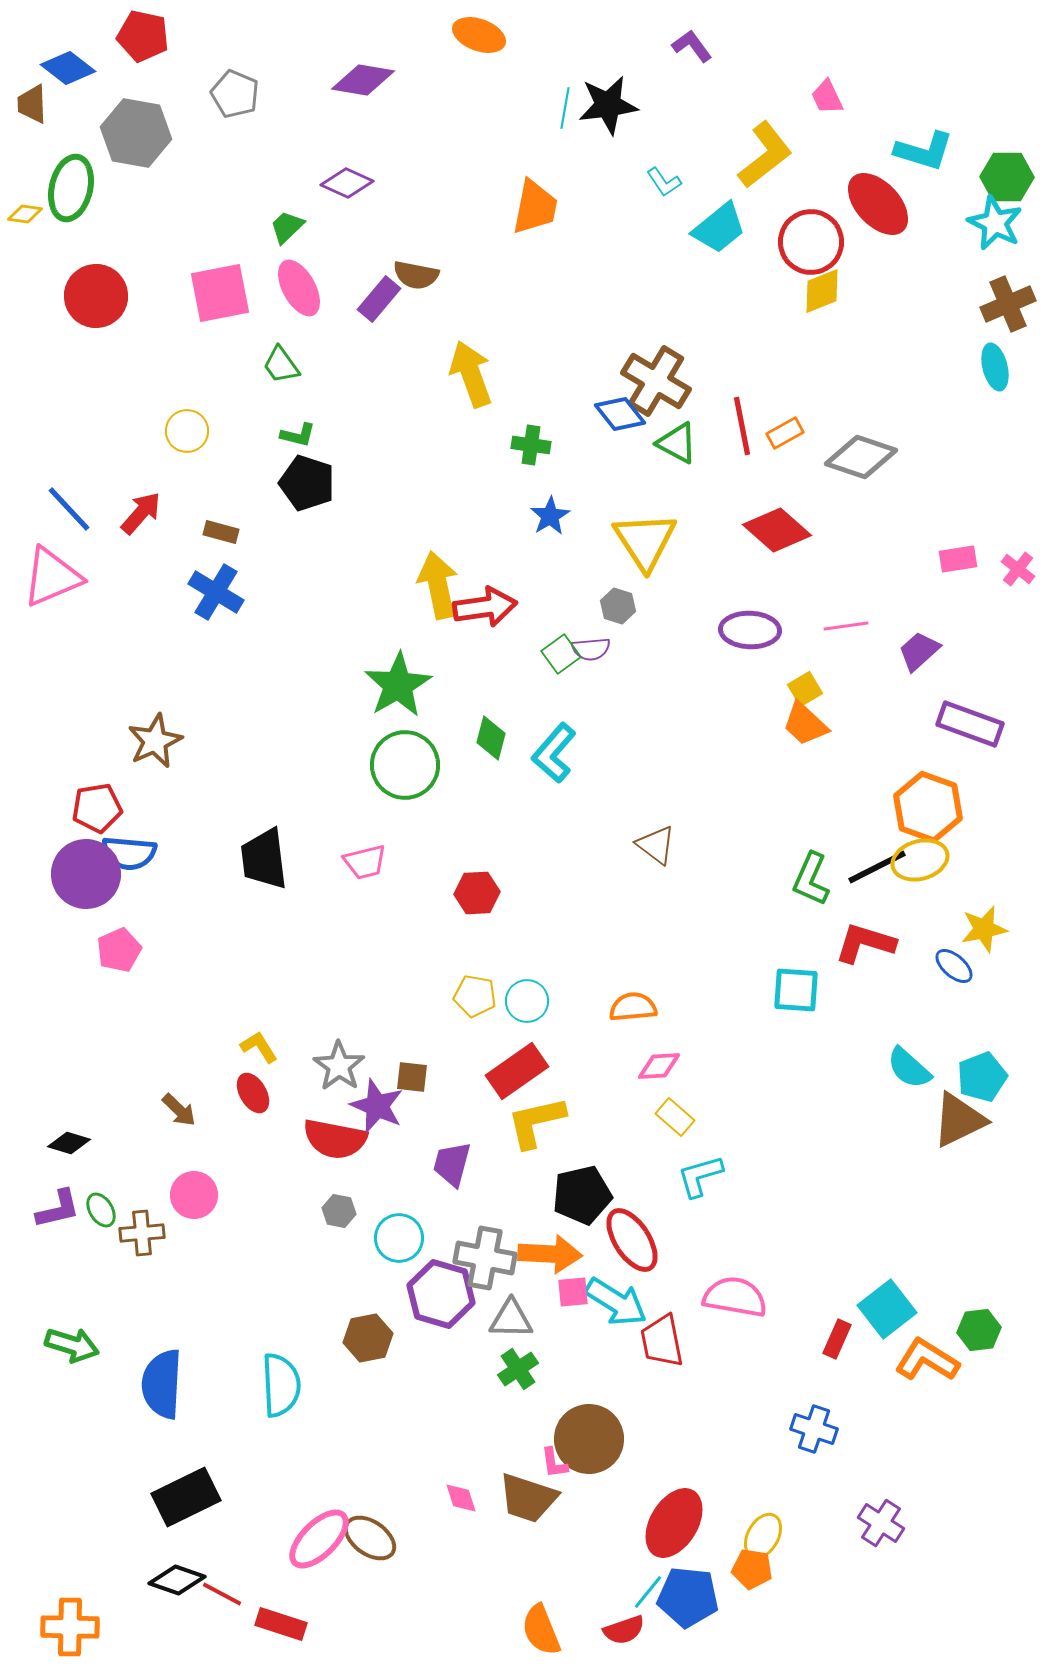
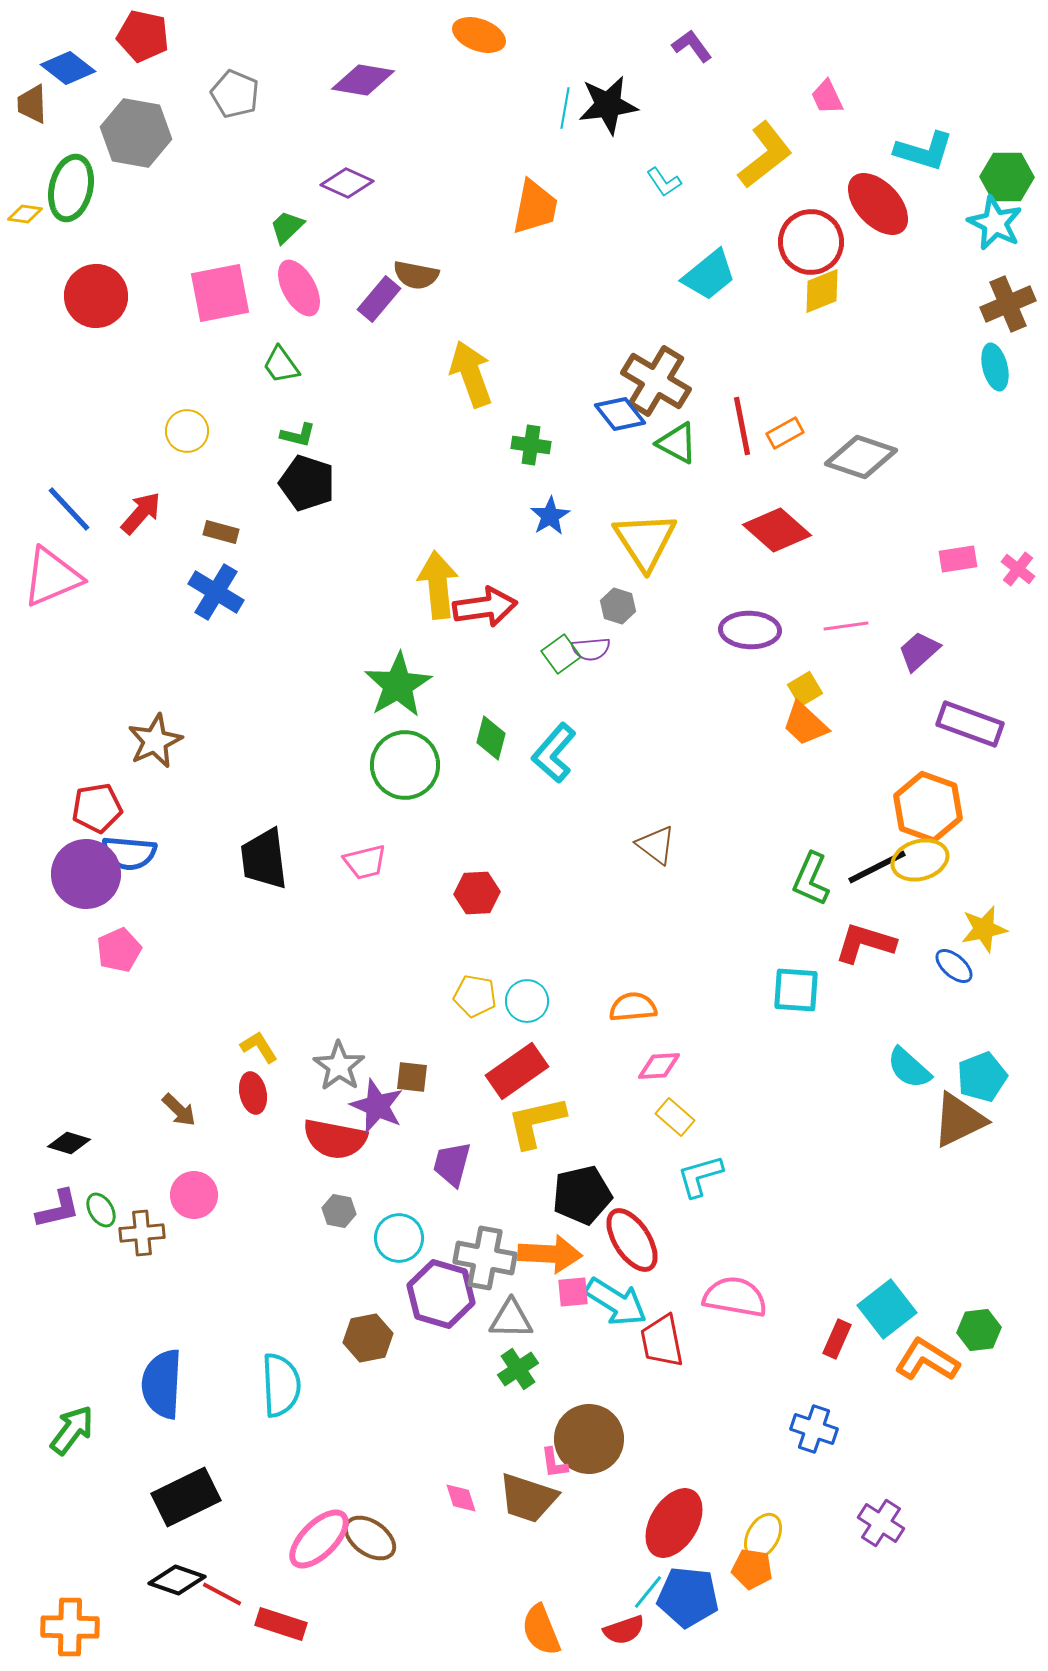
cyan trapezoid at (719, 228): moved 10 px left, 47 px down
yellow arrow at (438, 585): rotated 6 degrees clockwise
red ellipse at (253, 1093): rotated 18 degrees clockwise
green arrow at (72, 1345): moved 85 px down; rotated 70 degrees counterclockwise
